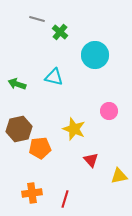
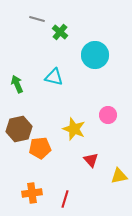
green arrow: rotated 48 degrees clockwise
pink circle: moved 1 px left, 4 px down
